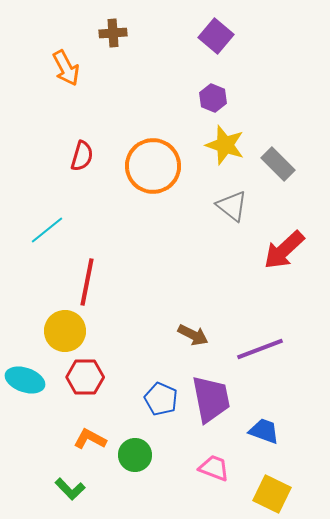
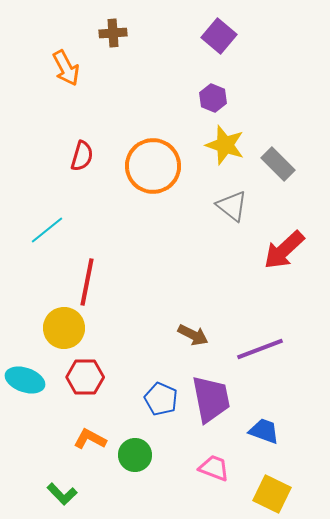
purple square: moved 3 px right
yellow circle: moved 1 px left, 3 px up
green L-shape: moved 8 px left, 5 px down
